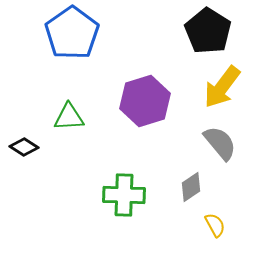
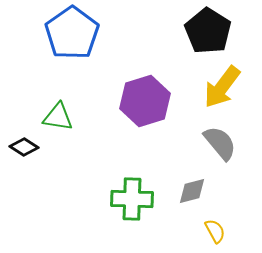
green triangle: moved 11 px left; rotated 12 degrees clockwise
gray diamond: moved 1 px right, 4 px down; rotated 20 degrees clockwise
green cross: moved 8 px right, 4 px down
yellow semicircle: moved 6 px down
